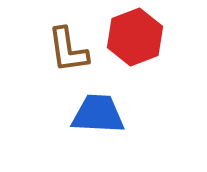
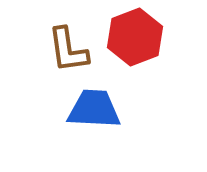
blue trapezoid: moved 4 px left, 5 px up
